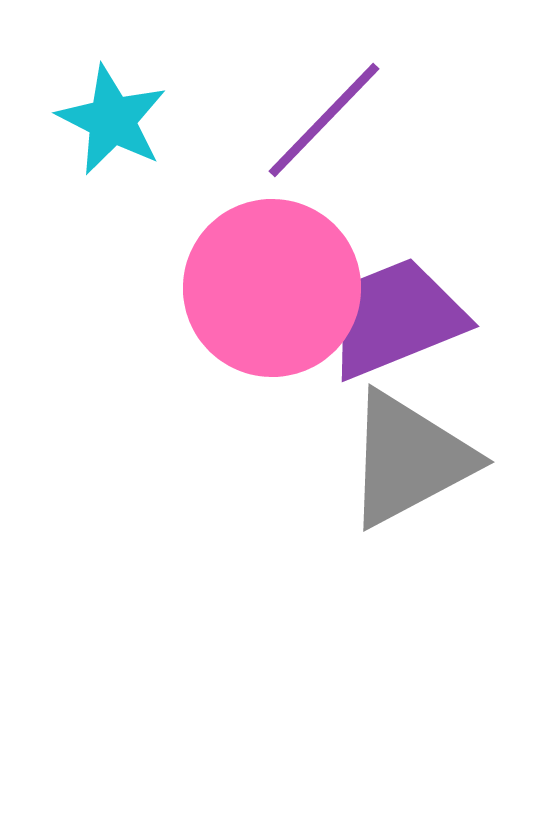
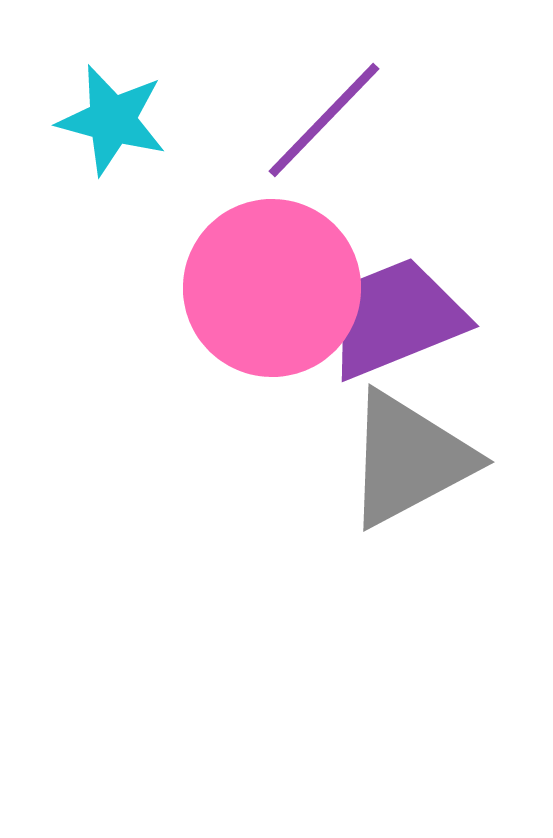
cyan star: rotated 12 degrees counterclockwise
